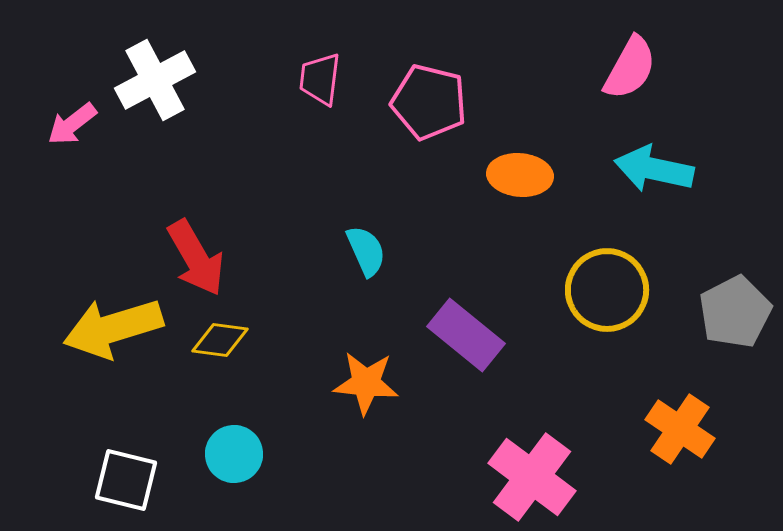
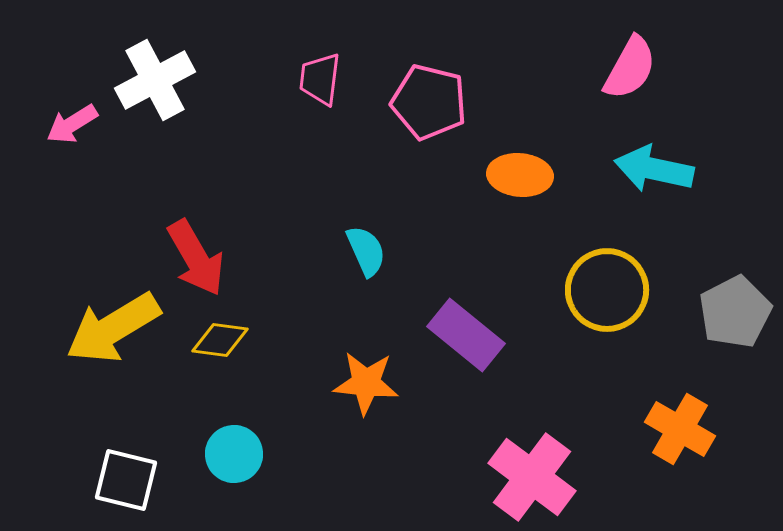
pink arrow: rotated 6 degrees clockwise
yellow arrow: rotated 14 degrees counterclockwise
orange cross: rotated 4 degrees counterclockwise
